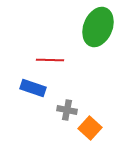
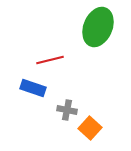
red line: rotated 16 degrees counterclockwise
